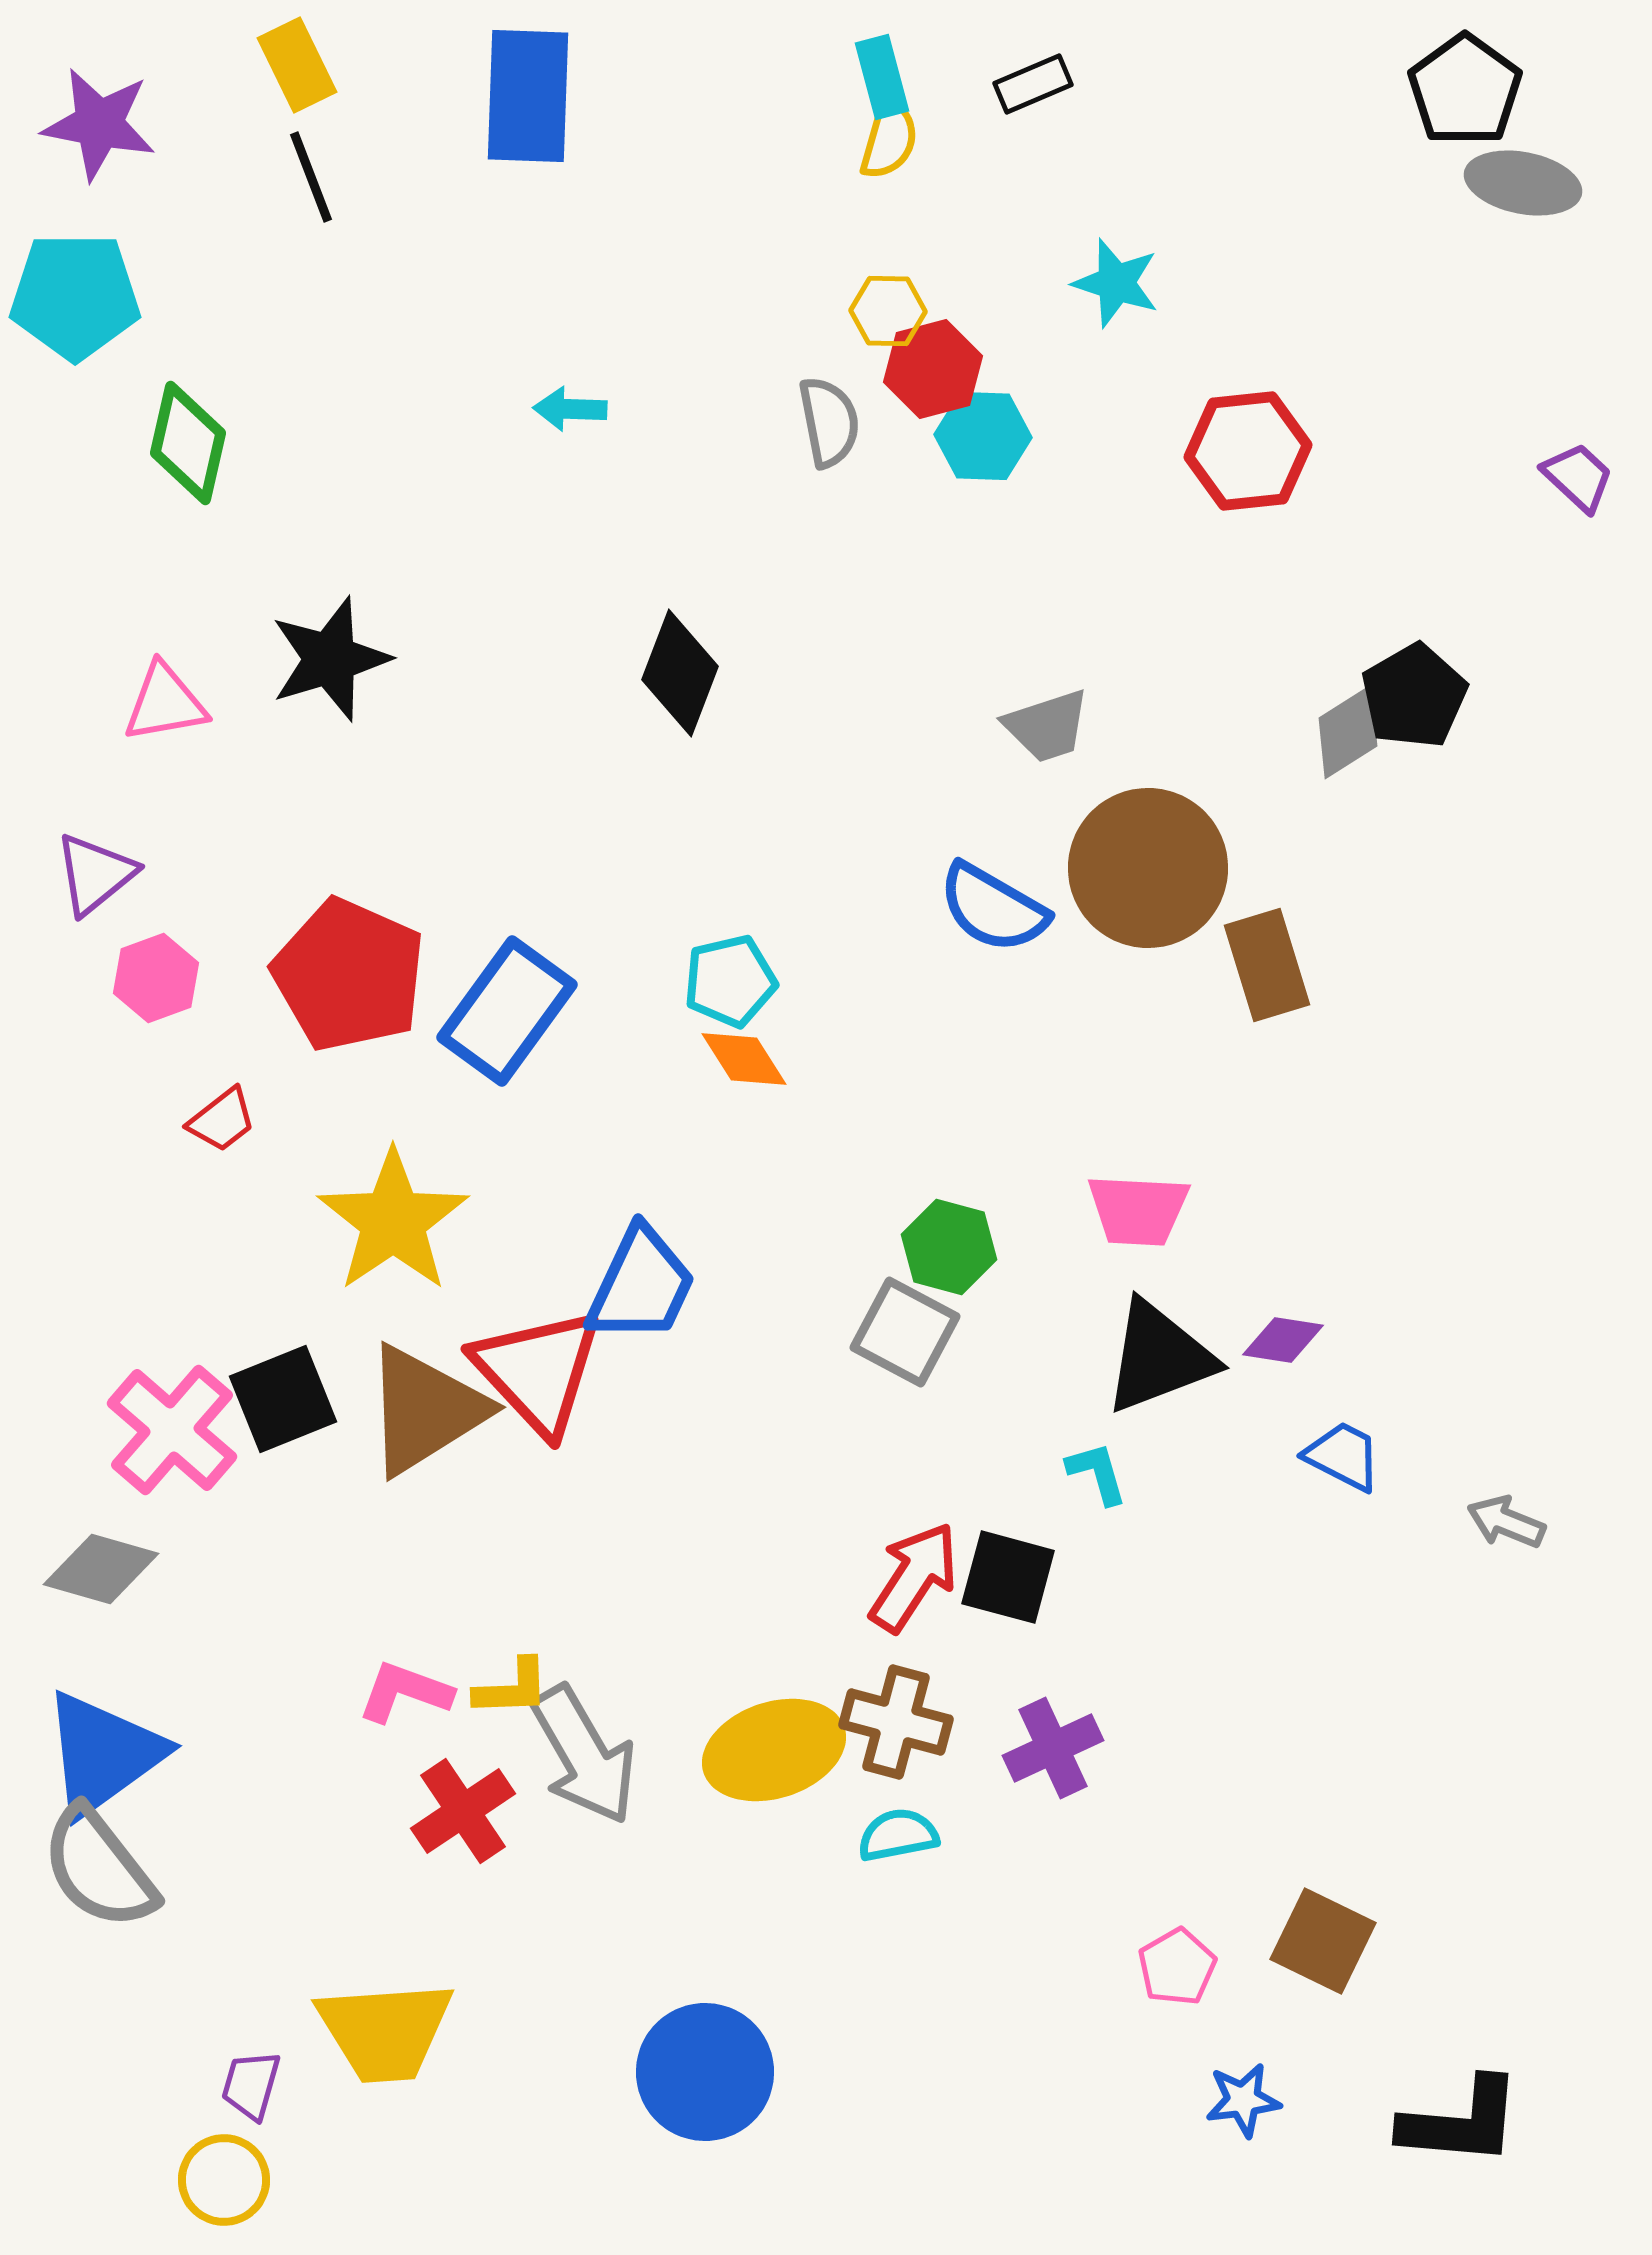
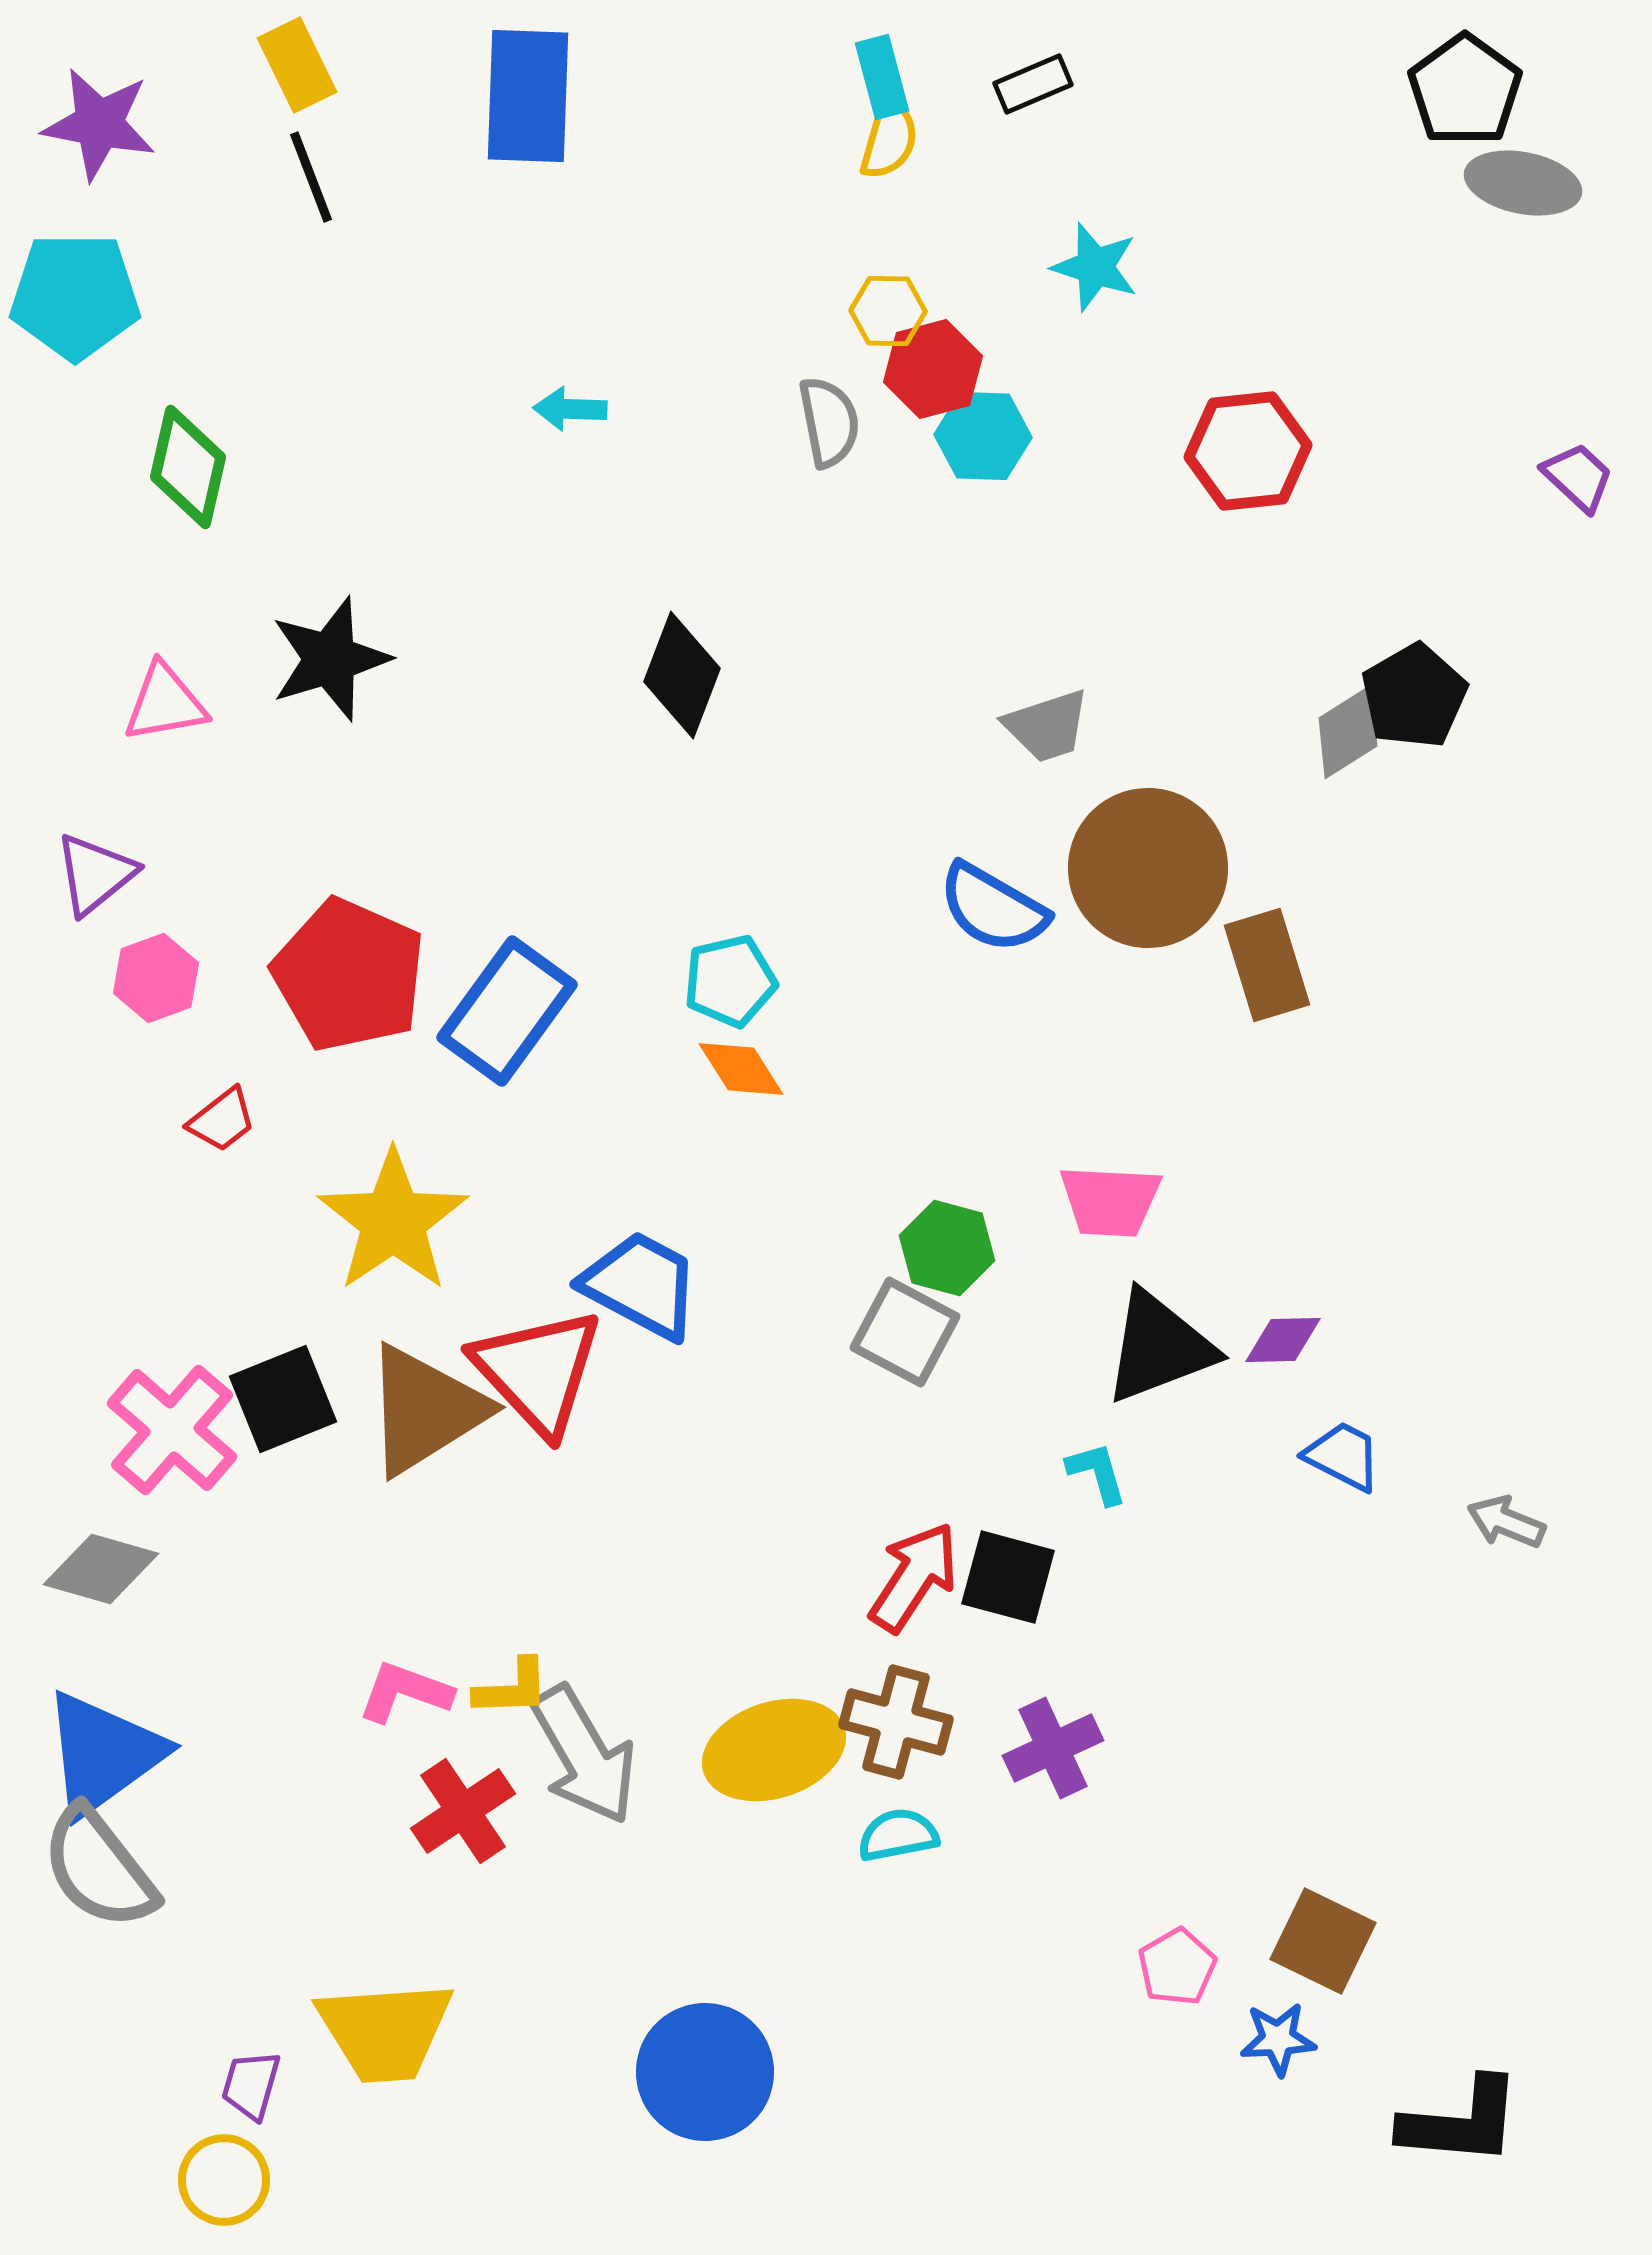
cyan star at (1116, 283): moved 21 px left, 16 px up
green diamond at (188, 443): moved 24 px down
black diamond at (680, 673): moved 2 px right, 2 px down
orange diamond at (744, 1059): moved 3 px left, 10 px down
pink trapezoid at (1138, 1210): moved 28 px left, 9 px up
green hexagon at (949, 1247): moved 2 px left, 1 px down
blue trapezoid at (641, 1285): rotated 87 degrees counterclockwise
purple diamond at (1283, 1340): rotated 10 degrees counterclockwise
black triangle at (1159, 1357): moved 10 px up
blue star at (1243, 2100): moved 35 px right, 61 px up; rotated 4 degrees clockwise
